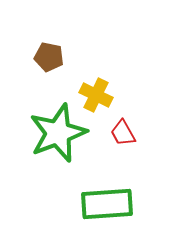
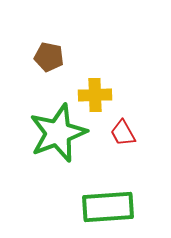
yellow cross: moved 1 px left; rotated 28 degrees counterclockwise
green rectangle: moved 1 px right, 3 px down
